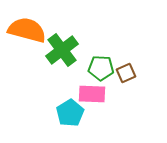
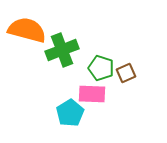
green cross: rotated 16 degrees clockwise
green pentagon: rotated 15 degrees clockwise
